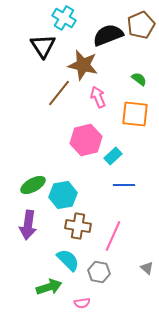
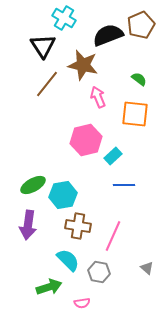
brown line: moved 12 px left, 9 px up
